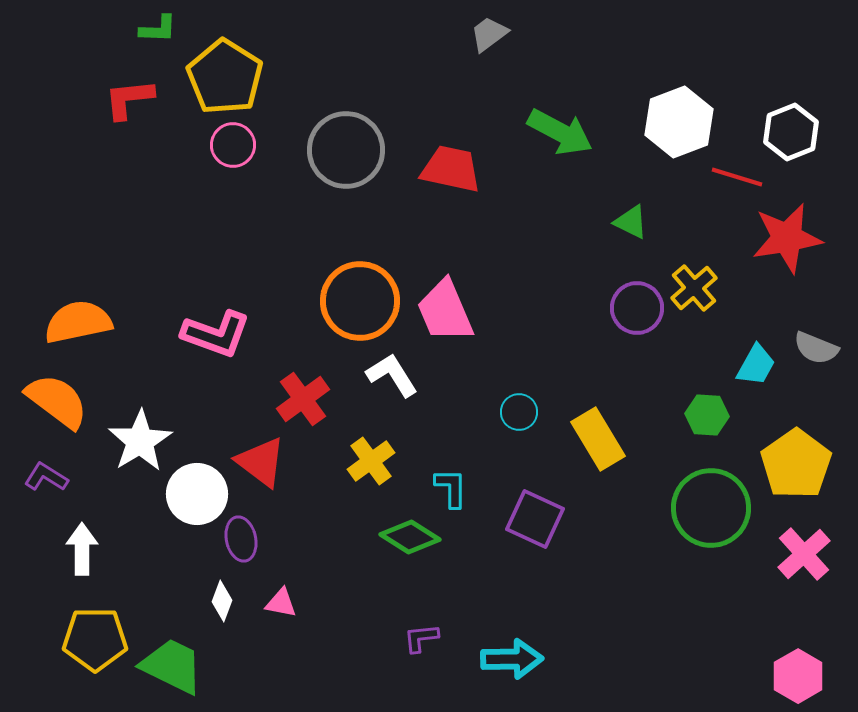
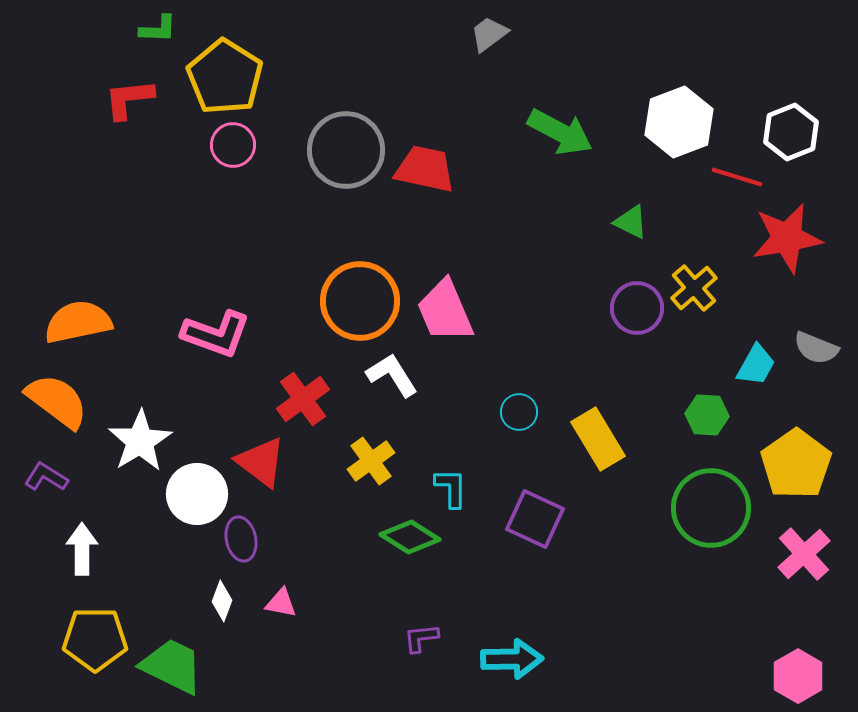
red trapezoid at (451, 169): moved 26 px left
